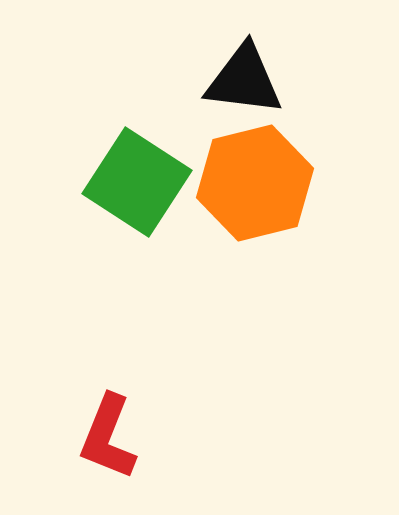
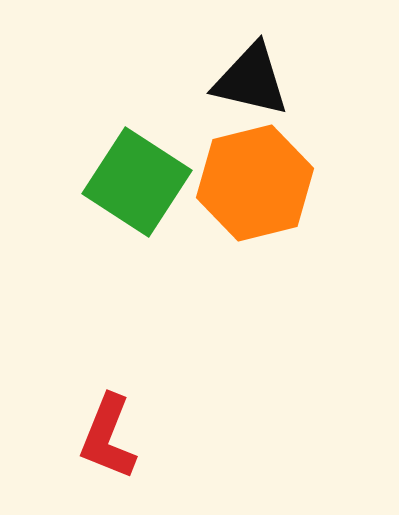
black triangle: moved 7 px right; rotated 6 degrees clockwise
